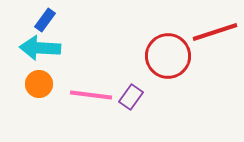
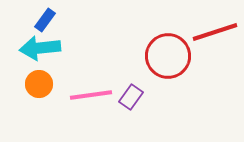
cyan arrow: rotated 9 degrees counterclockwise
pink line: rotated 15 degrees counterclockwise
